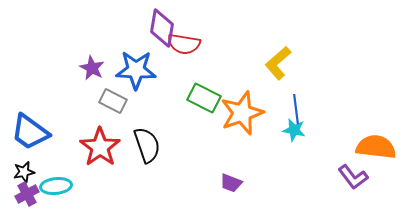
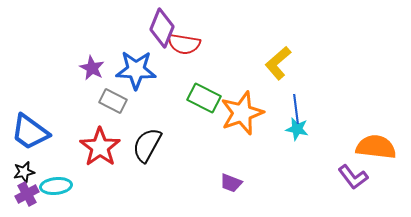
purple diamond: rotated 12 degrees clockwise
cyan star: moved 3 px right, 1 px up
black semicircle: rotated 132 degrees counterclockwise
